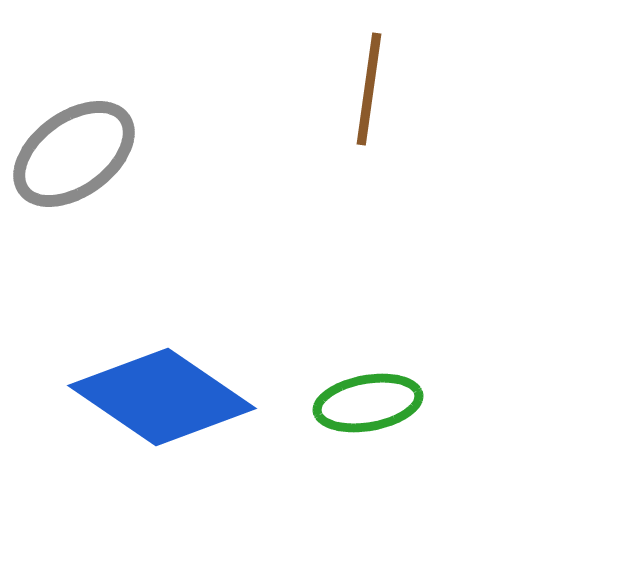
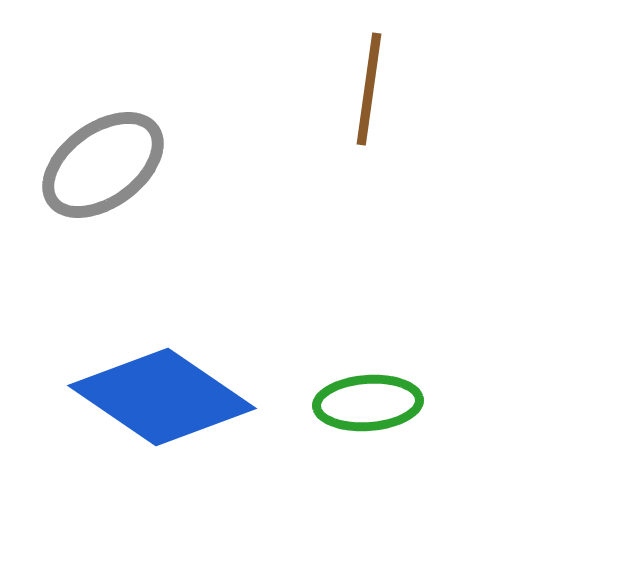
gray ellipse: moved 29 px right, 11 px down
green ellipse: rotated 6 degrees clockwise
